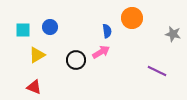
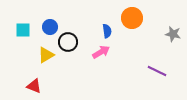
yellow triangle: moved 9 px right
black circle: moved 8 px left, 18 px up
red triangle: moved 1 px up
